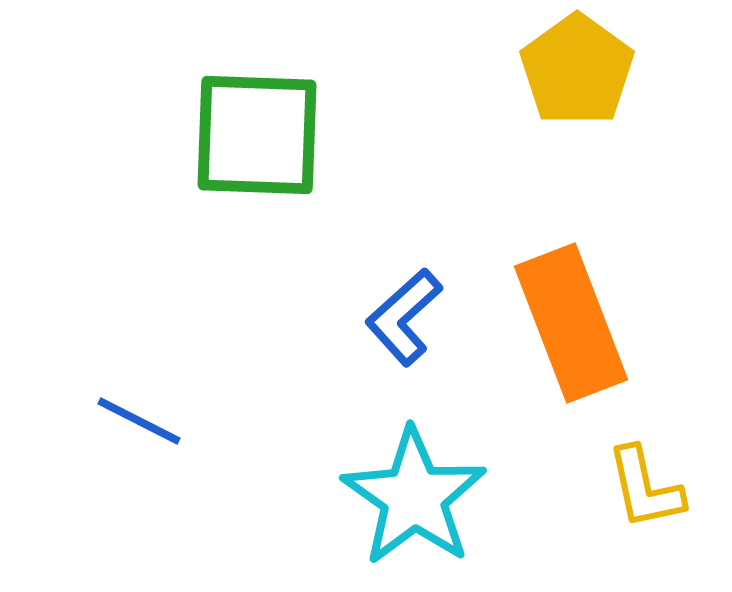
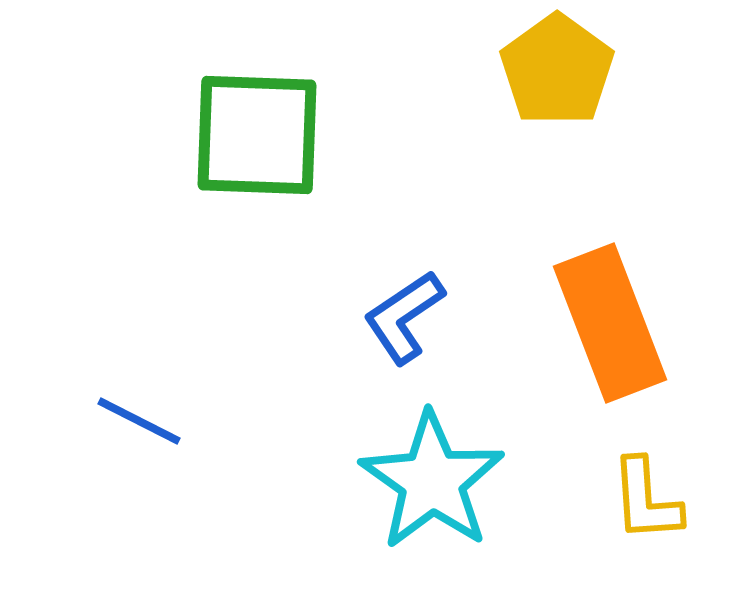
yellow pentagon: moved 20 px left
blue L-shape: rotated 8 degrees clockwise
orange rectangle: moved 39 px right
yellow L-shape: moved 1 px right, 12 px down; rotated 8 degrees clockwise
cyan star: moved 18 px right, 16 px up
